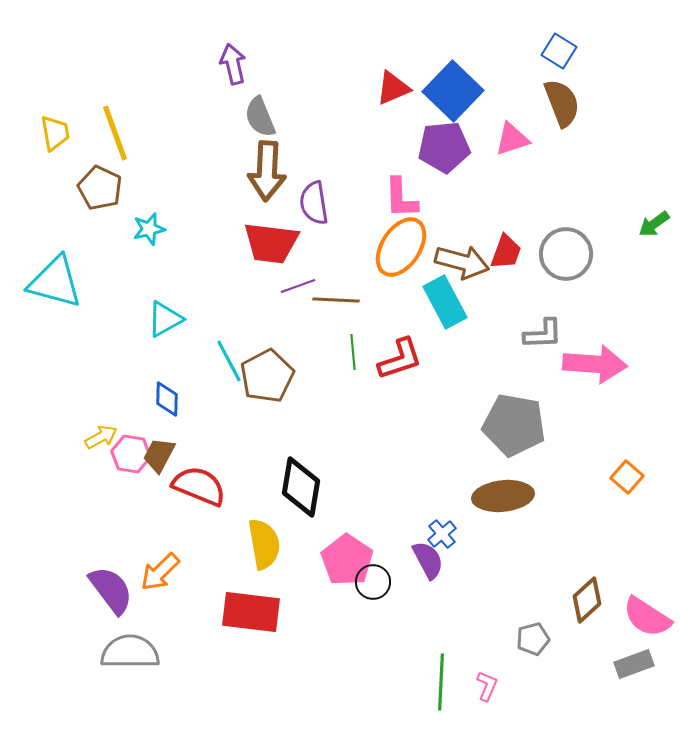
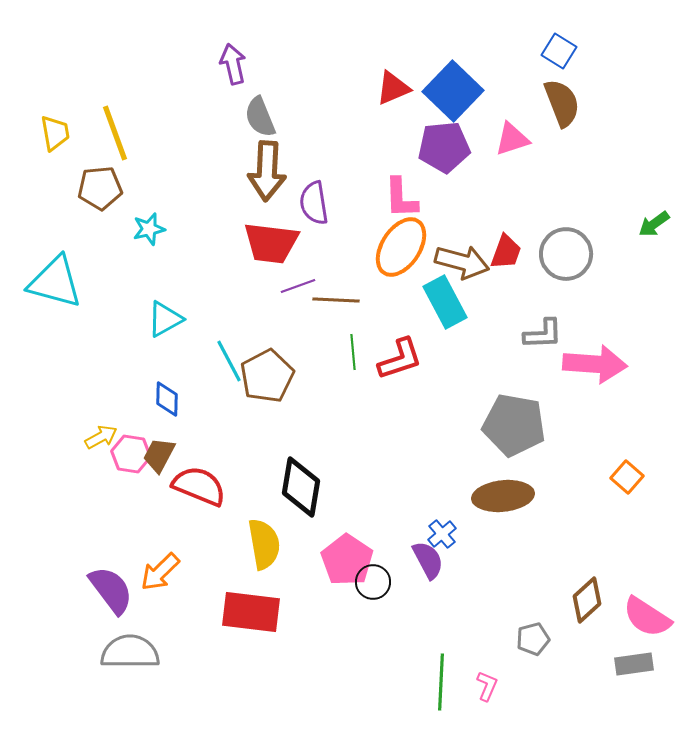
brown pentagon at (100, 188): rotated 30 degrees counterclockwise
gray rectangle at (634, 664): rotated 12 degrees clockwise
